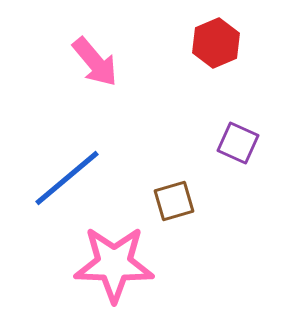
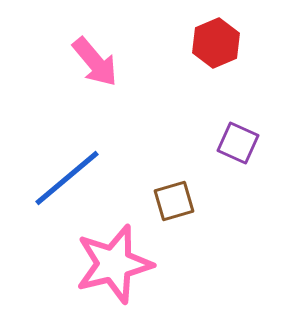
pink star: rotated 16 degrees counterclockwise
